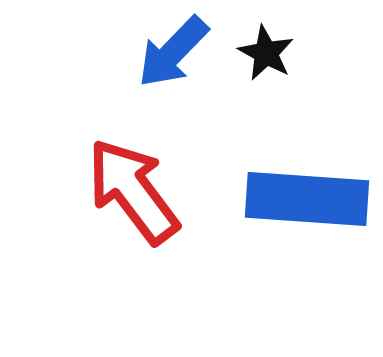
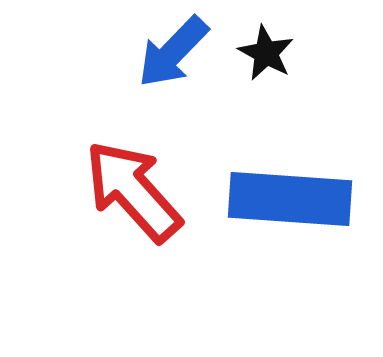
red arrow: rotated 5 degrees counterclockwise
blue rectangle: moved 17 px left
